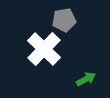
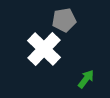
green arrow: rotated 24 degrees counterclockwise
